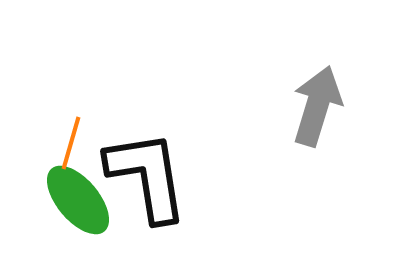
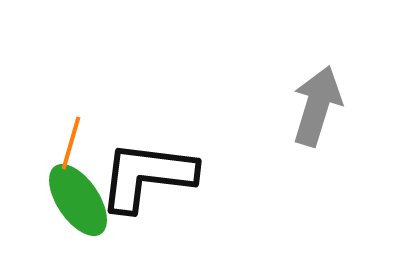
black L-shape: rotated 74 degrees counterclockwise
green ellipse: rotated 6 degrees clockwise
